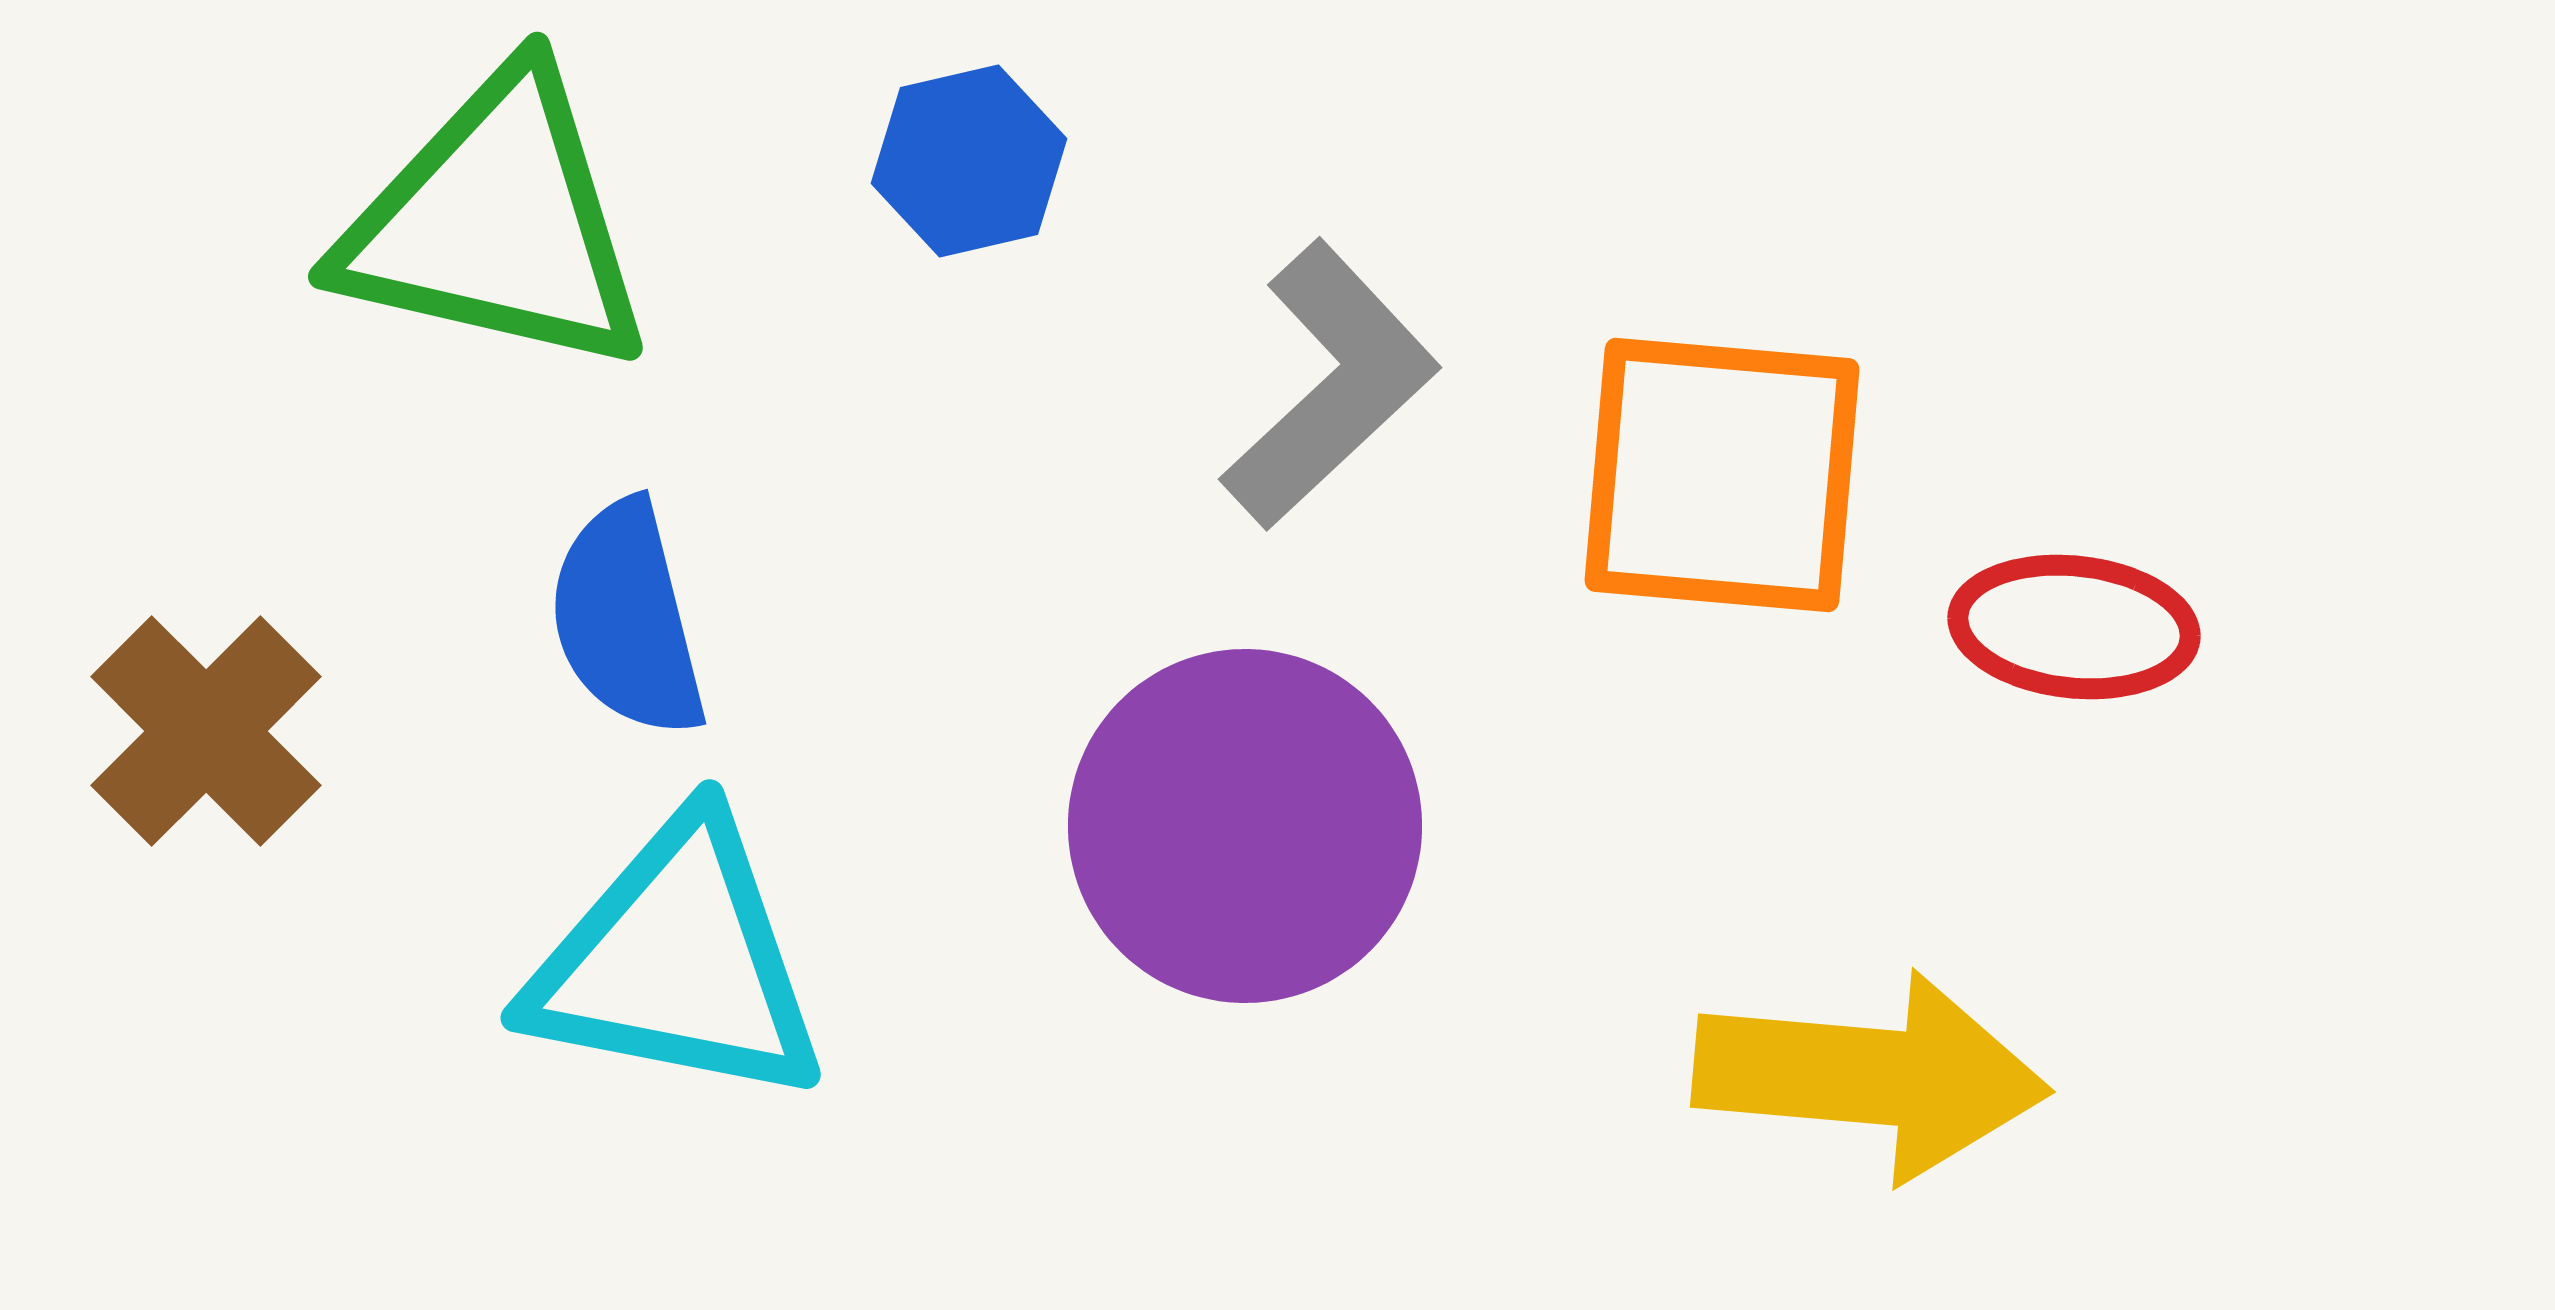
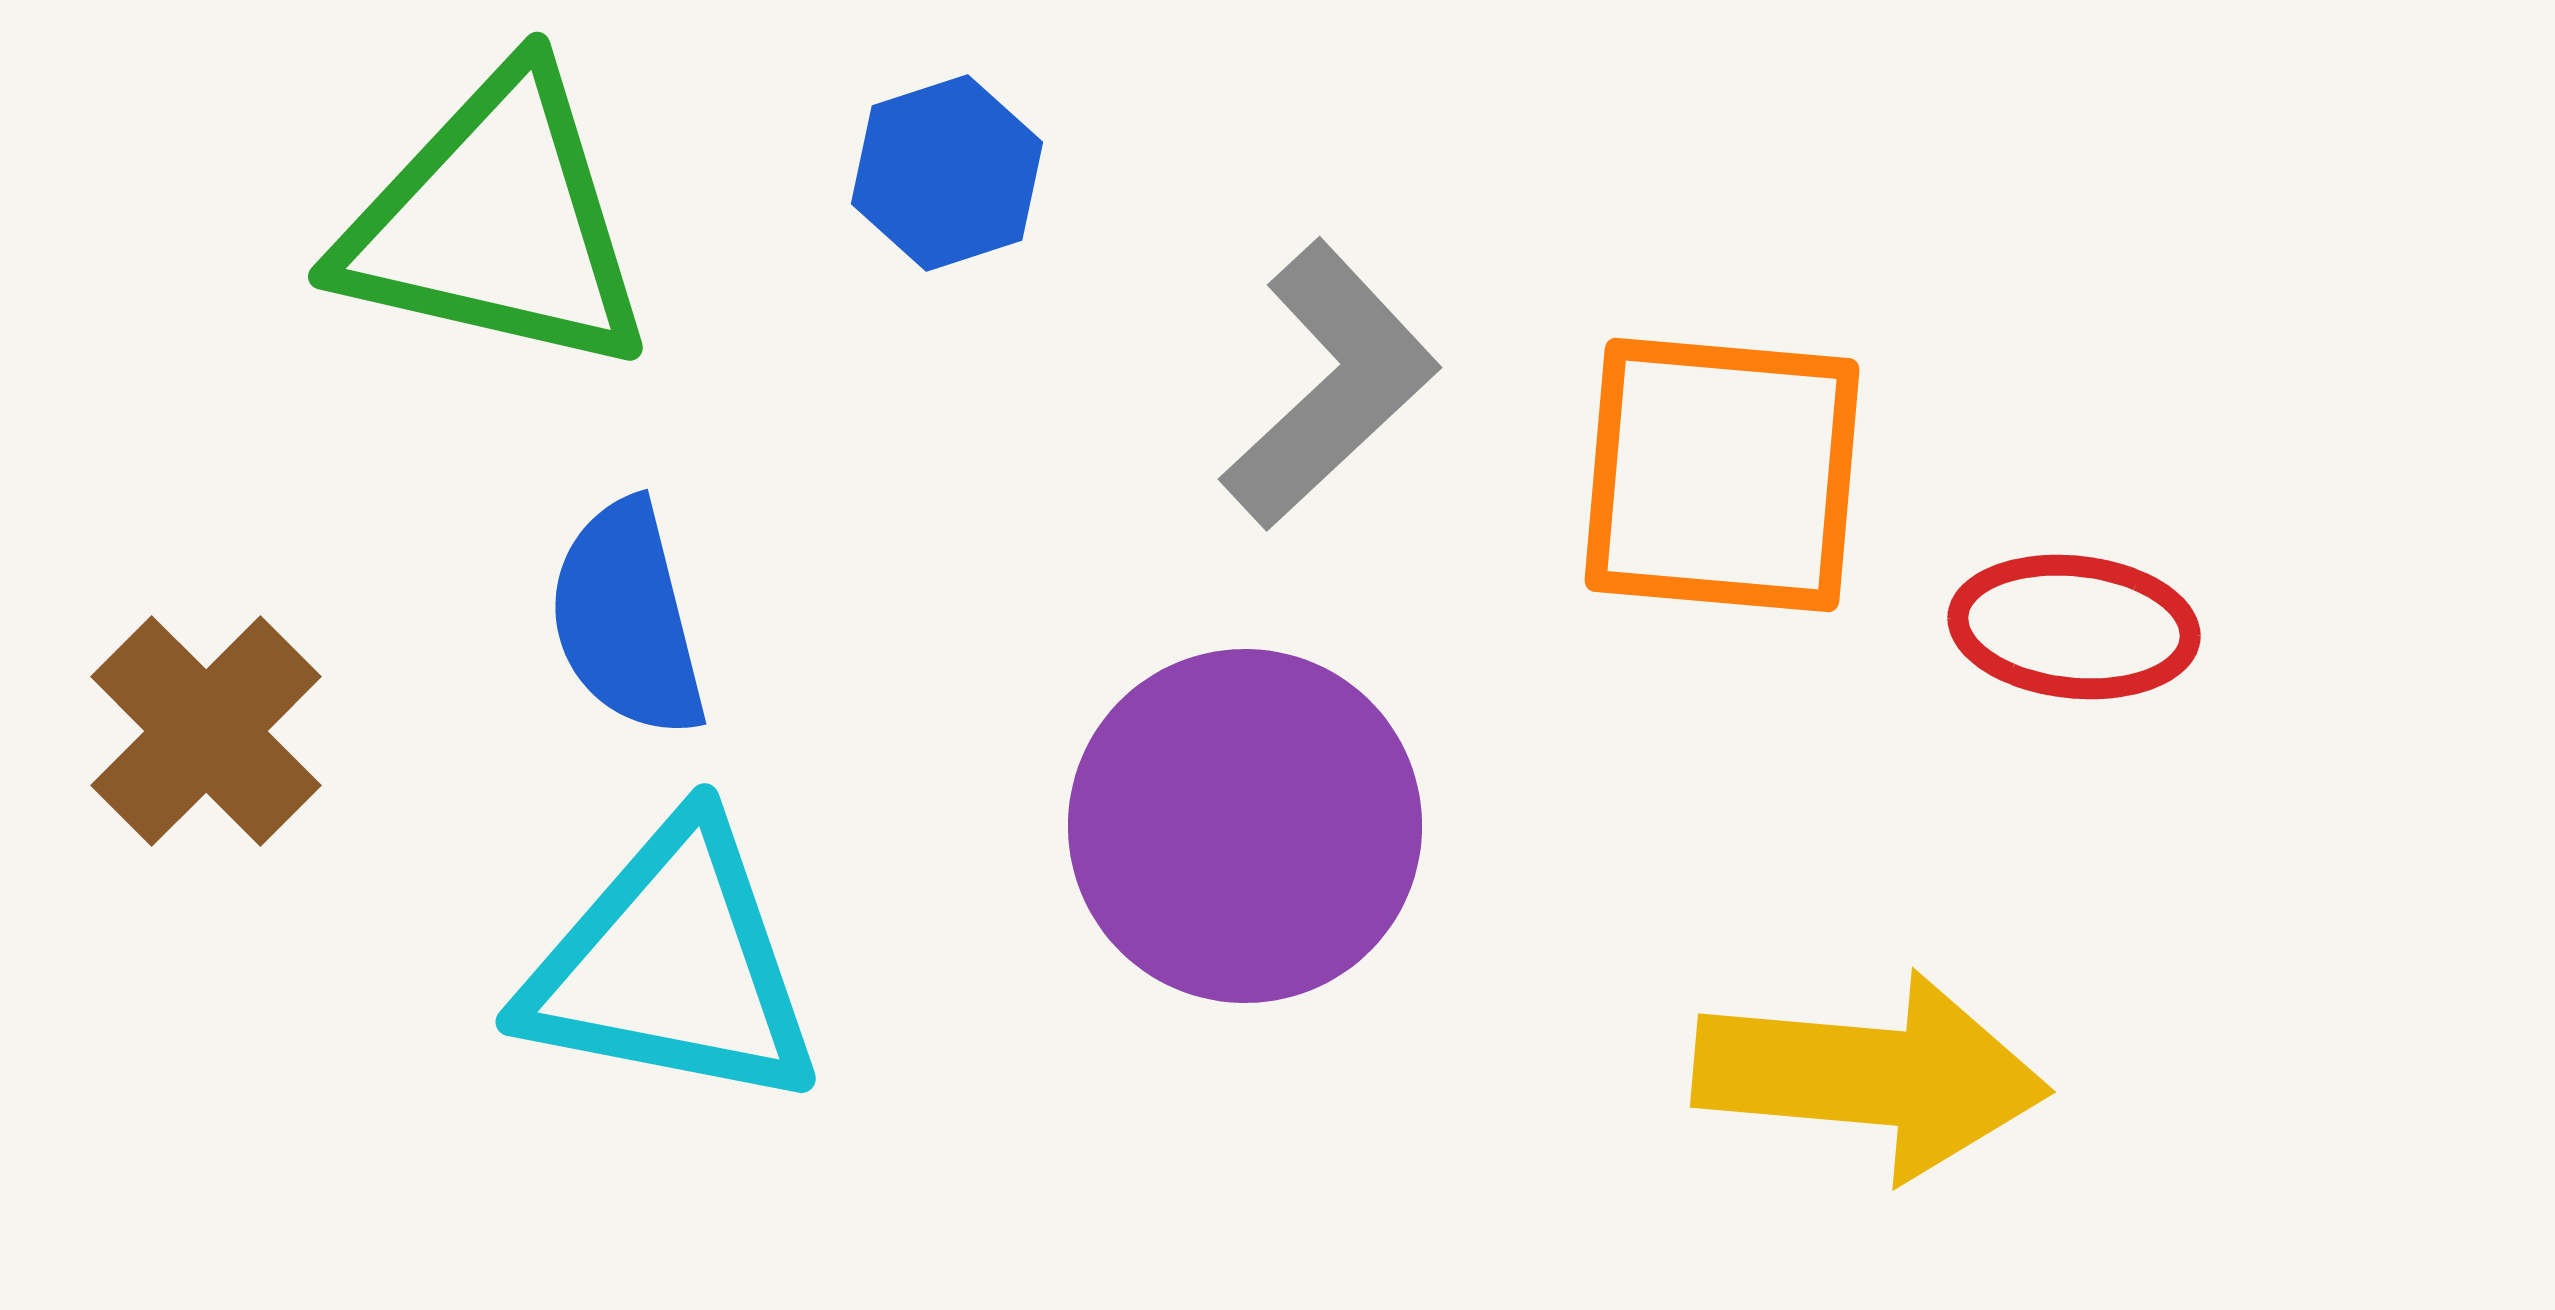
blue hexagon: moved 22 px left, 12 px down; rotated 5 degrees counterclockwise
cyan triangle: moved 5 px left, 4 px down
